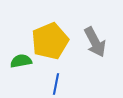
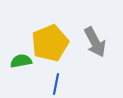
yellow pentagon: moved 2 px down
